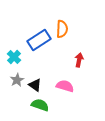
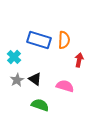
orange semicircle: moved 2 px right, 11 px down
blue rectangle: rotated 50 degrees clockwise
black triangle: moved 6 px up
